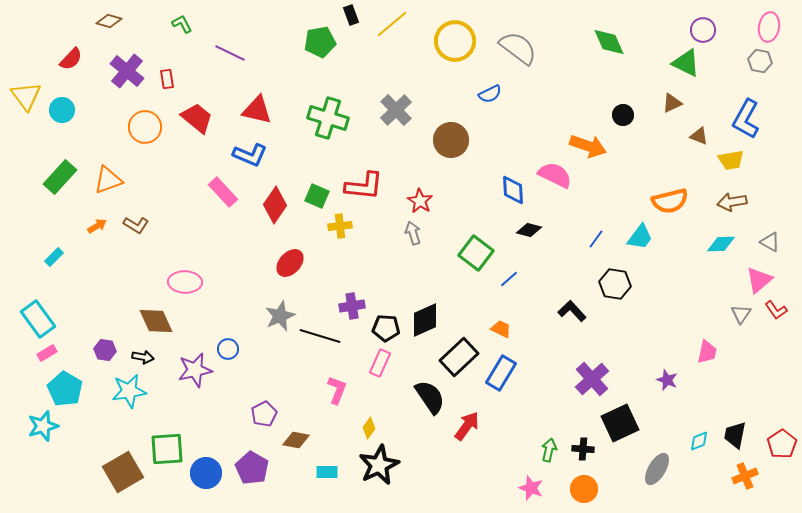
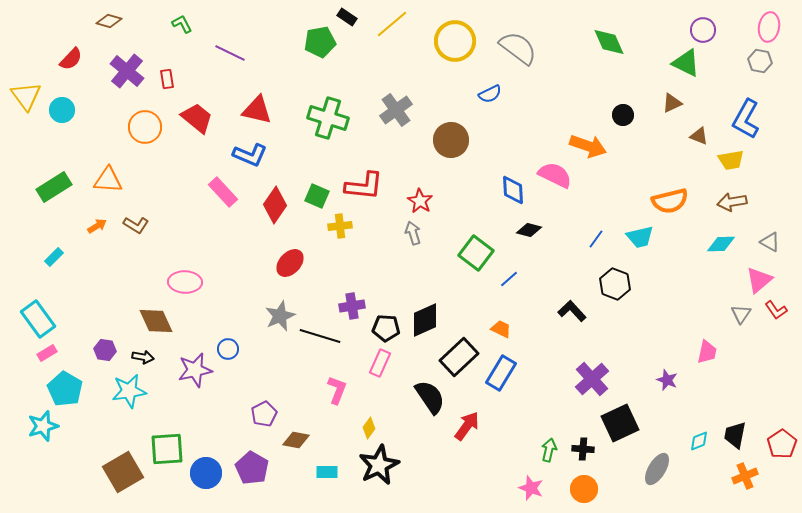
black rectangle at (351, 15): moved 4 px left, 2 px down; rotated 36 degrees counterclockwise
gray cross at (396, 110): rotated 8 degrees clockwise
green rectangle at (60, 177): moved 6 px left, 10 px down; rotated 16 degrees clockwise
orange triangle at (108, 180): rotated 24 degrees clockwise
cyan trapezoid at (640, 237): rotated 40 degrees clockwise
black hexagon at (615, 284): rotated 12 degrees clockwise
